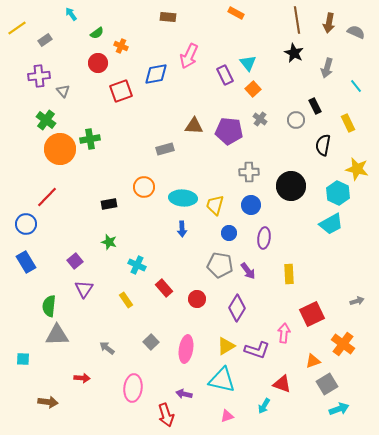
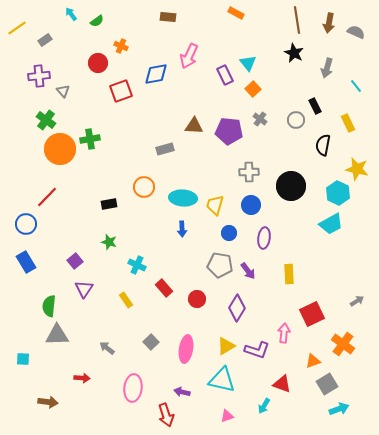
green semicircle at (97, 33): moved 12 px up
gray arrow at (357, 301): rotated 16 degrees counterclockwise
purple arrow at (184, 394): moved 2 px left, 2 px up
